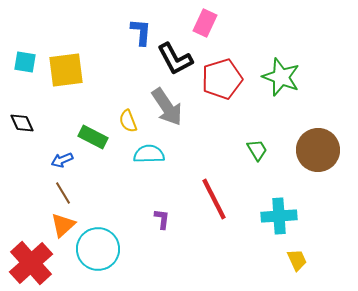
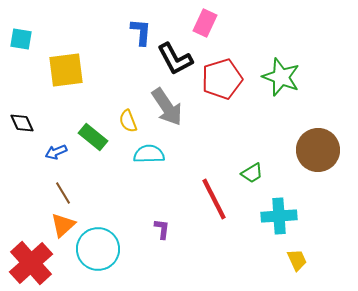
cyan square: moved 4 px left, 23 px up
green rectangle: rotated 12 degrees clockwise
green trapezoid: moved 5 px left, 23 px down; rotated 90 degrees clockwise
blue arrow: moved 6 px left, 8 px up
purple L-shape: moved 10 px down
